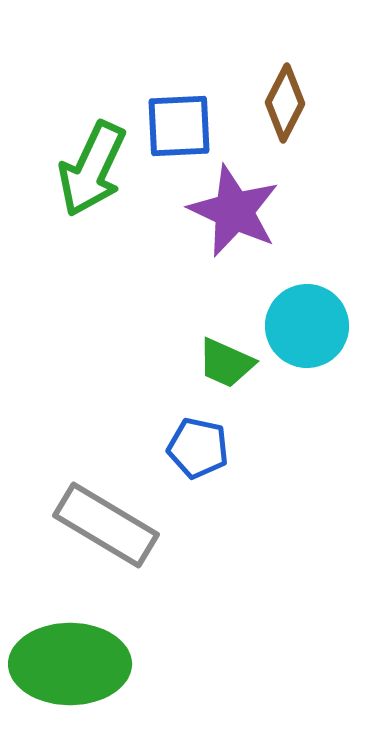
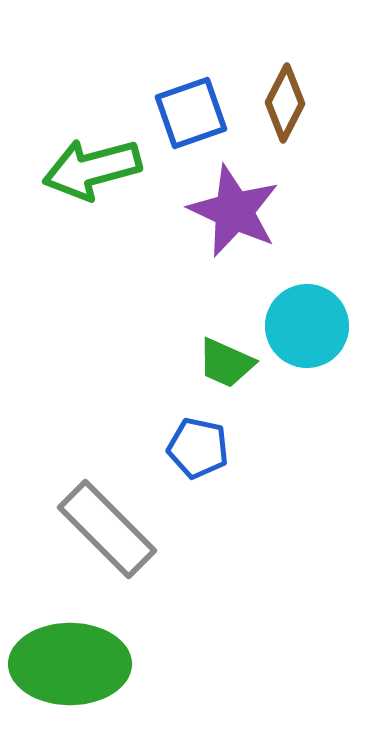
blue square: moved 12 px right, 13 px up; rotated 16 degrees counterclockwise
green arrow: rotated 50 degrees clockwise
gray rectangle: moved 1 px right, 4 px down; rotated 14 degrees clockwise
